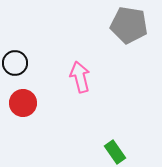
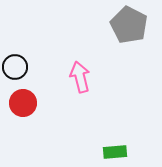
gray pentagon: rotated 18 degrees clockwise
black circle: moved 4 px down
green rectangle: rotated 60 degrees counterclockwise
